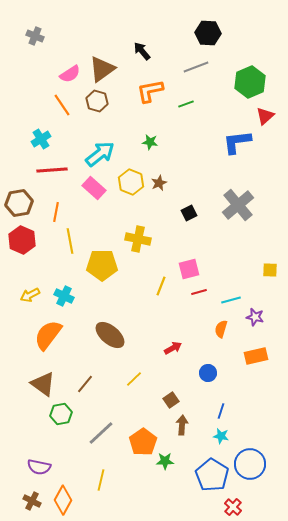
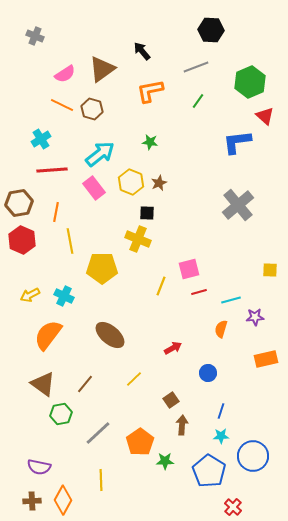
black hexagon at (208, 33): moved 3 px right, 3 px up
pink semicircle at (70, 74): moved 5 px left
brown hexagon at (97, 101): moved 5 px left, 8 px down
green line at (186, 104): moved 12 px right, 3 px up; rotated 35 degrees counterclockwise
orange line at (62, 105): rotated 30 degrees counterclockwise
red triangle at (265, 116): rotated 36 degrees counterclockwise
pink rectangle at (94, 188): rotated 10 degrees clockwise
black square at (189, 213): moved 42 px left; rotated 28 degrees clockwise
yellow cross at (138, 239): rotated 10 degrees clockwise
yellow pentagon at (102, 265): moved 3 px down
purple star at (255, 317): rotated 18 degrees counterclockwise
orange rectangle at (256, 356): moved 10 px right, 3 px down
gray line at (101, 433): moved 3 px left
cyan star at (221, 436): rotated 14 degrees counterclockwise
orange pentagon at (143, 442): moved 3 px left
blue circle at (250, 464): moved 3 px right, 8 px up
blue pentagon at (212, 475): moved 3 px left, 4 px up
yellow line at (101, 480): rotated 15 degrees counterclockwise
brown cross at (32, 501): rotated 30 degrees counterclockwise
